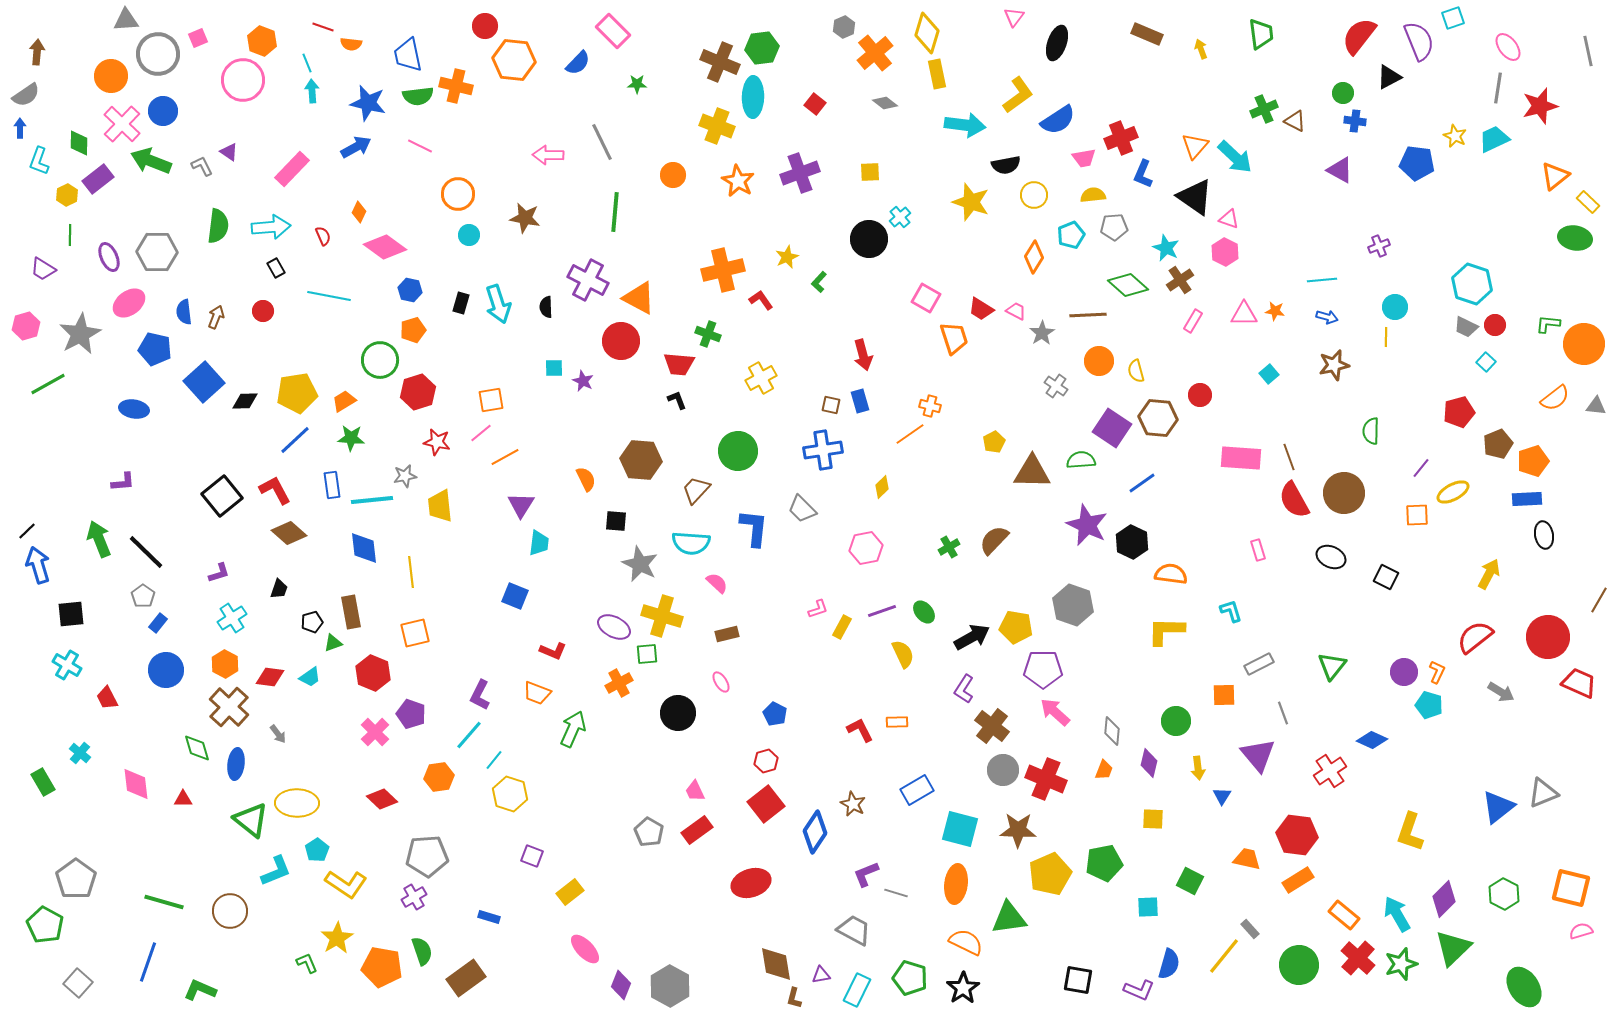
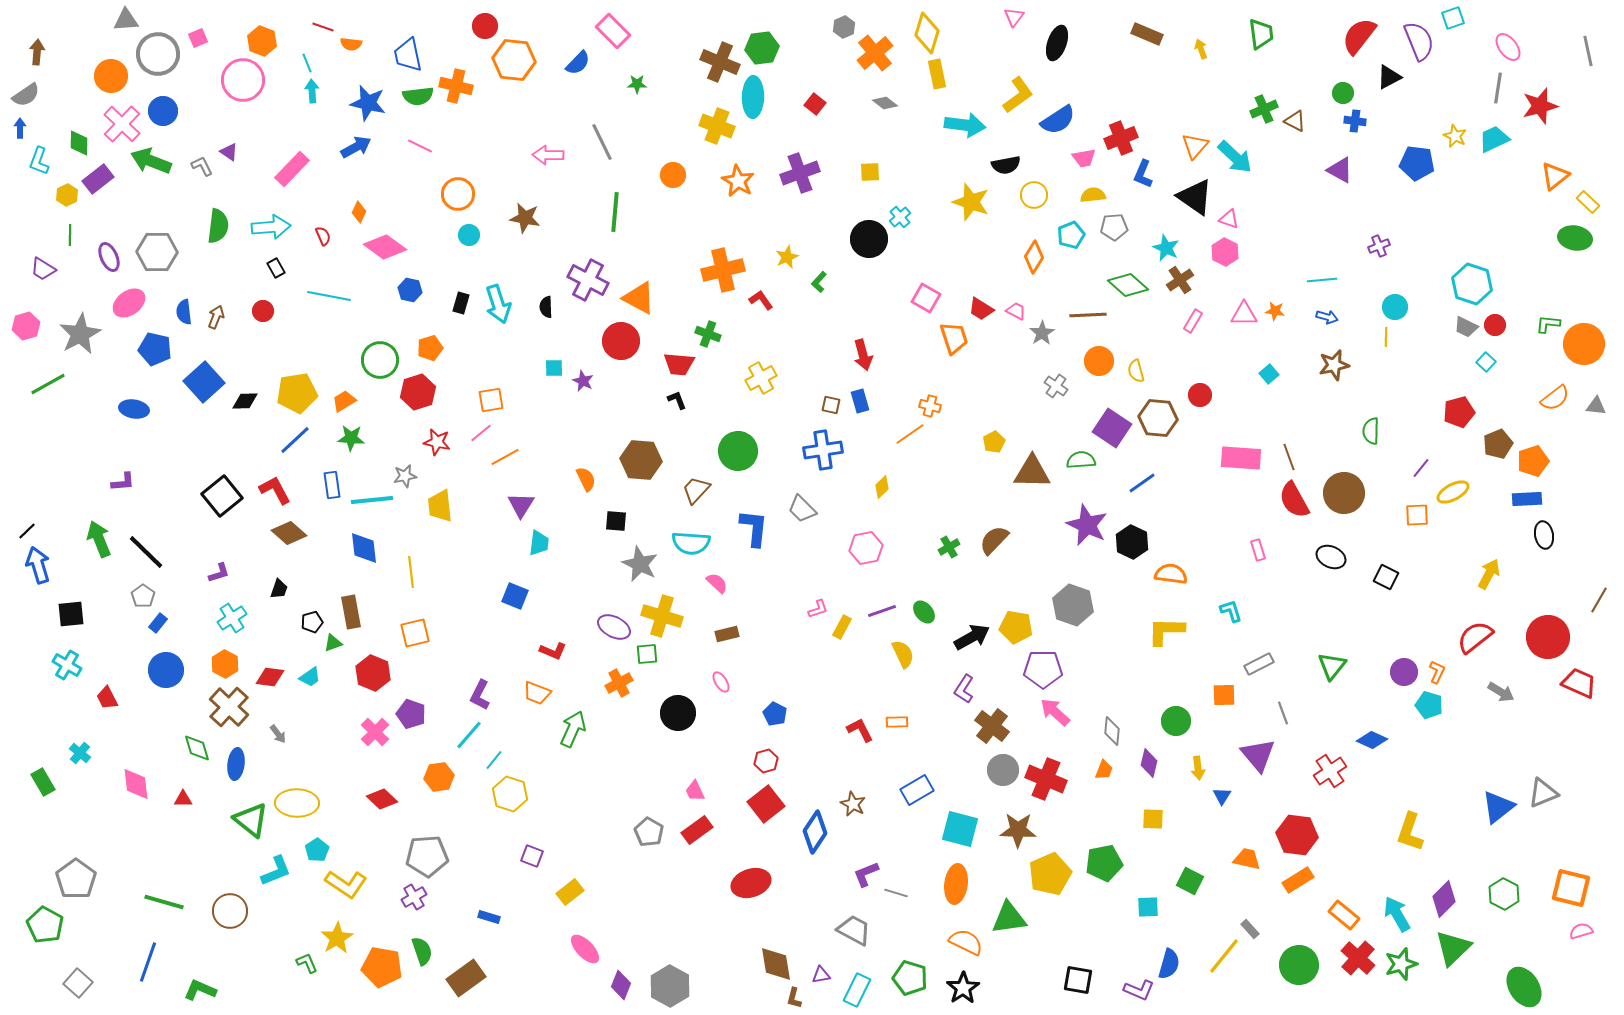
orange pentagon at (413, 330): moved 17 px right, 18 px down
